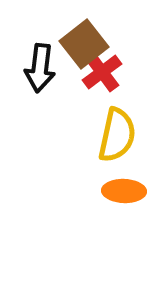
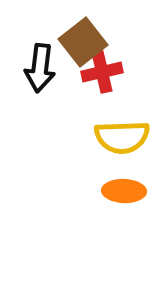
brown square: moved 1 px left, 2 px up
red cross: rotated 24 degrees clockwise
yellow semicircle: moved 5 px right, 2 px down; rotated 76 degrees clockwise
